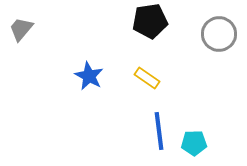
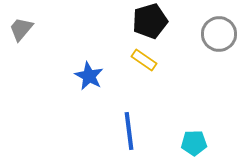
black pentagon: rotated 8 degrees counterclockwise
yellow rectangle: moved 3 px left, 18 px up
blue line: moved 30 px left
